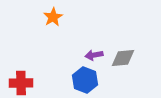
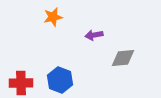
orange star: rotated 18 degrees clockwise
purple arrow: moved 20 px up
blue hexagon: moved 25 px left
